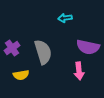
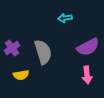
purple semicircle: rotated 40 degrees counterclockwise
pink arrow: moved 8 px right, 4 px down
